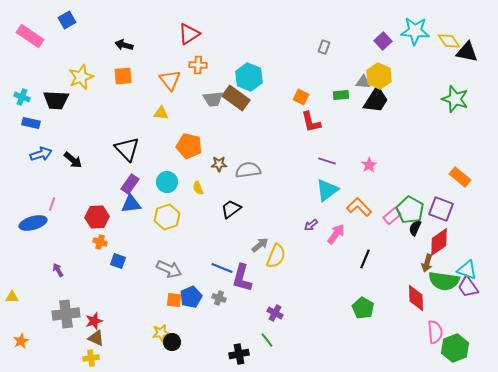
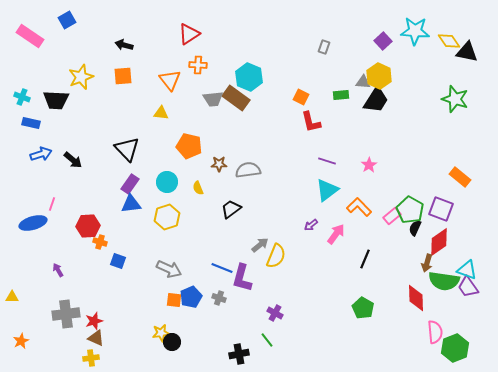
red hexagon at (97, 217): moved 9 px left, 9 px down
